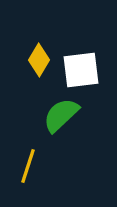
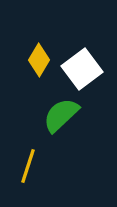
white square: moved 1 px right, 1 px up; rotated 30 degrees counterclockwise
